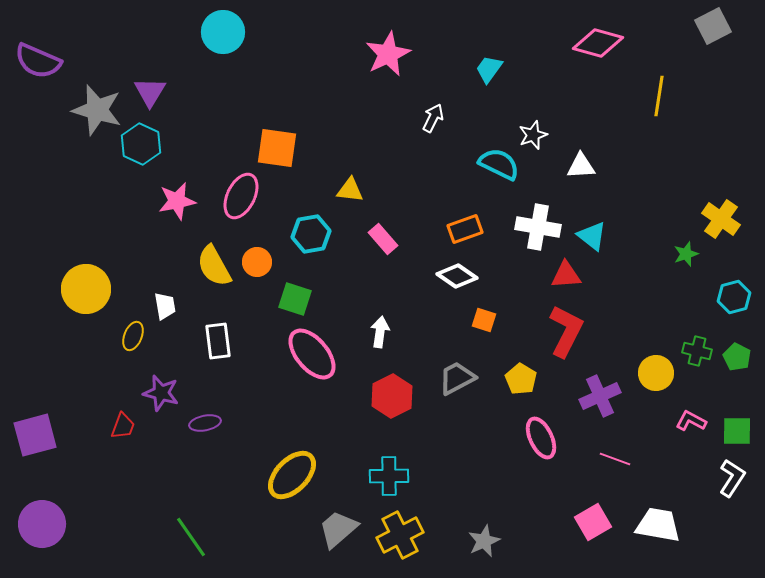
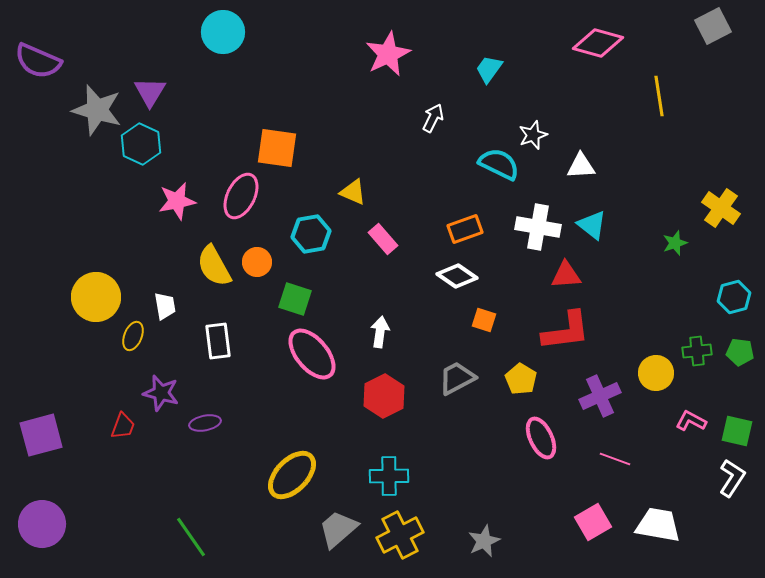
yellow line at (659, 96): rotated 18 degrees counterclockwise
yellow triangle at (350, 190): moved 3 px right, 2 px down; rotated 16 degrees clockwise
yellow cross at (721, 219): moved 11 px up
cyan triangle at (592, 236): moved 11 px up
green star at (686, 254): moved 11 px left, 11 px up
yellow circle at (86, 289): moved 10 px right, 8 px down
red L-shape at (566, 331): rotated 56 degrees clockwise
green cross at (697, 351): rotated 20 degrees counterclockwise
green pentagon at (737, 357): moved 3 px right, 5 px up; rotated 20 degrees counterclockwise
red hexagon at (392, 396): moved 8 px left
green square at (737, 431): rotated 12 degrees clockwise
purple square at (35, 435): moved 6 px right
